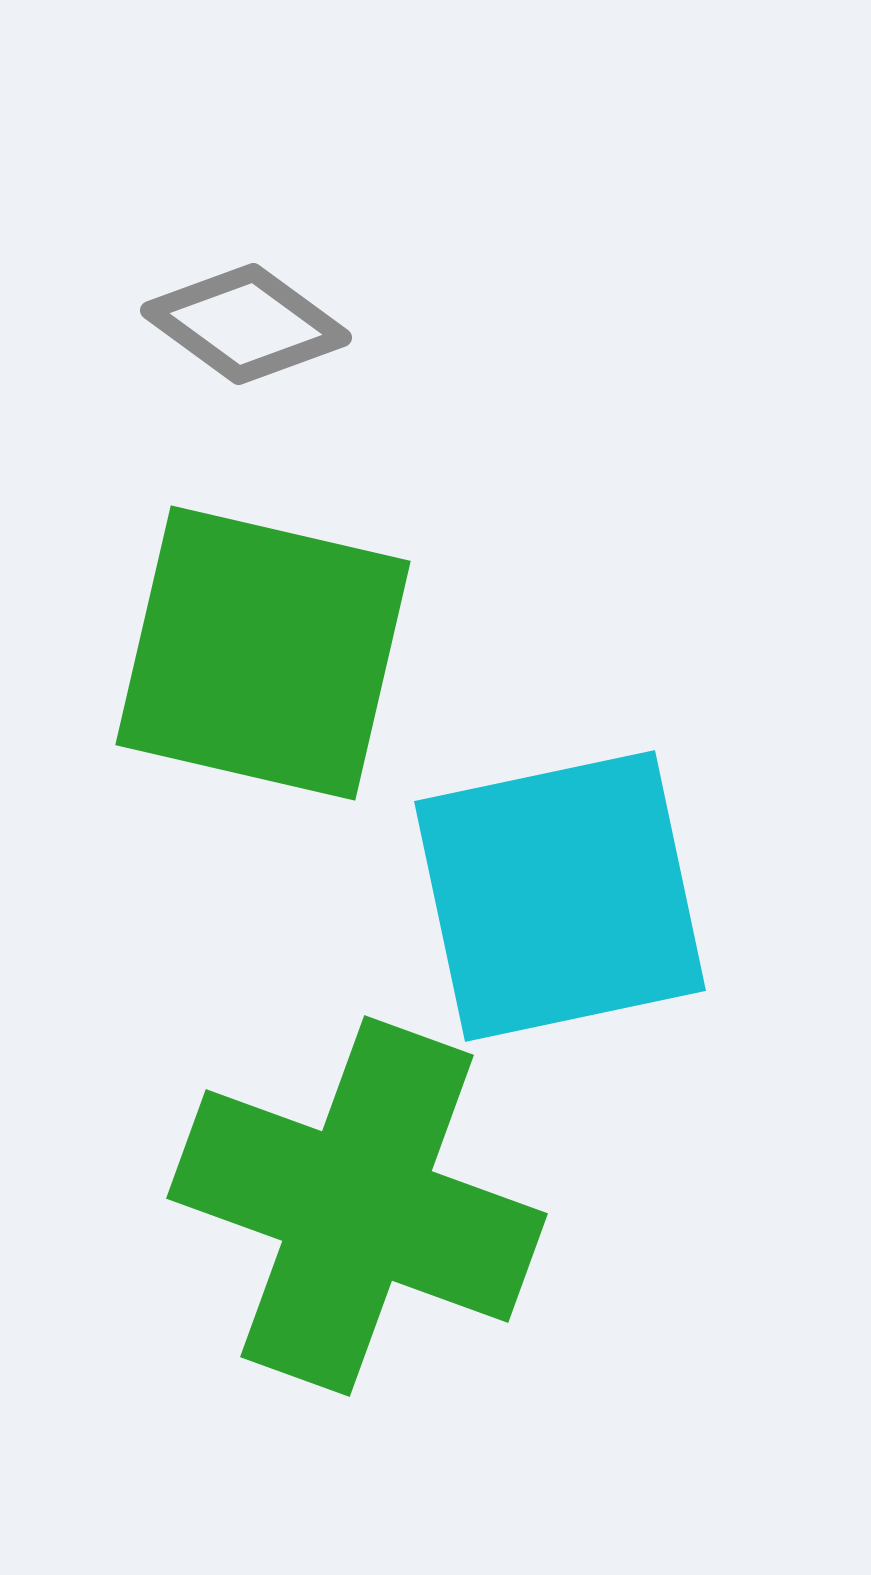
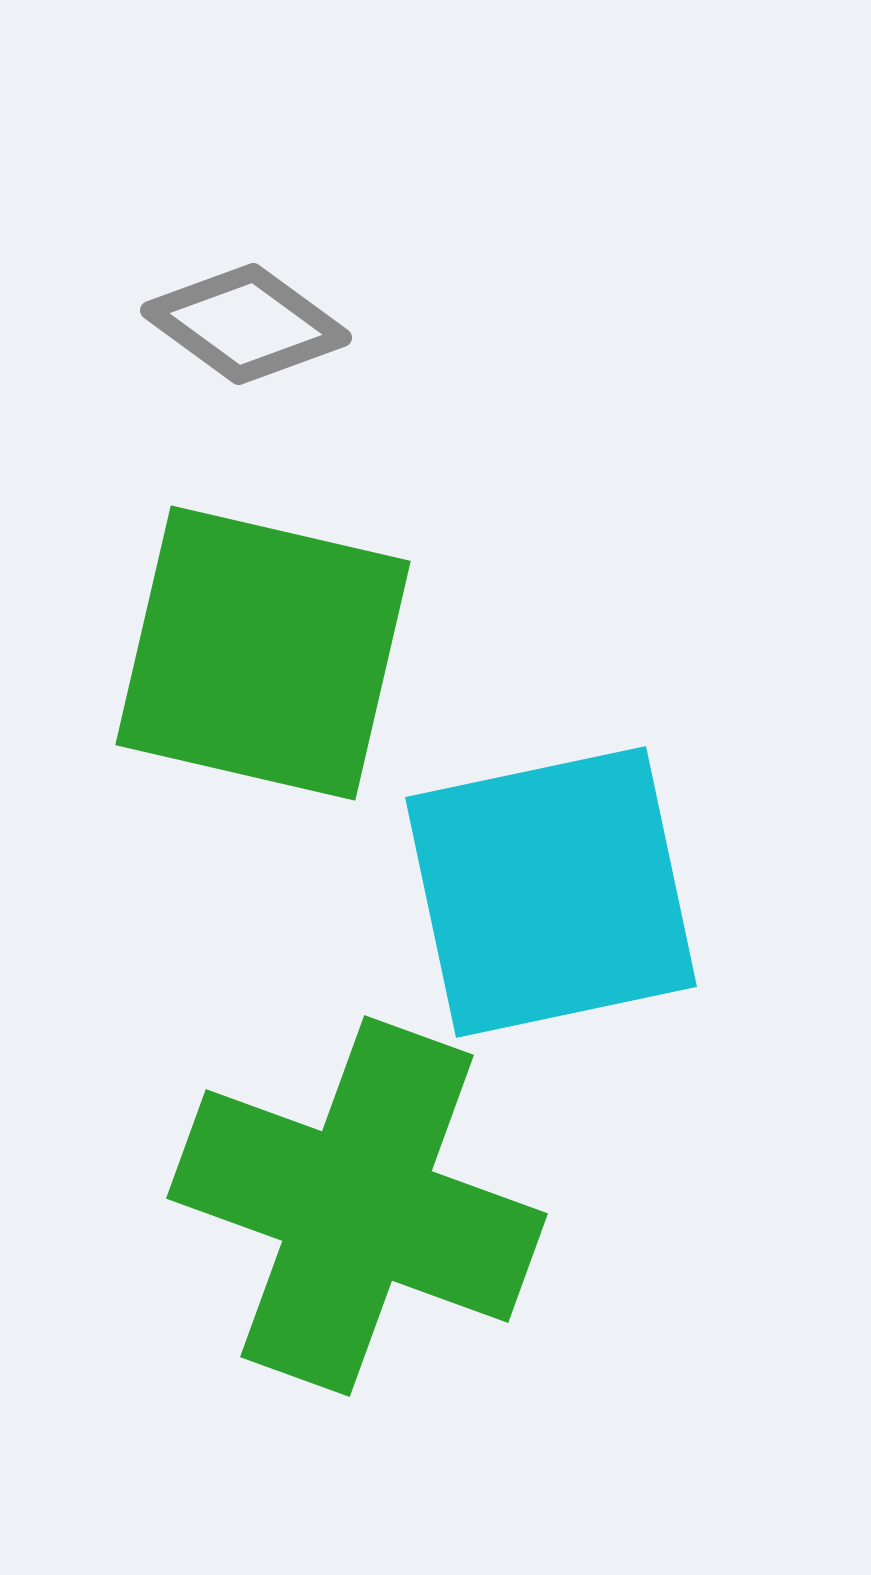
cyan square: moved 9 px left, 4 px up
